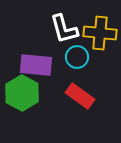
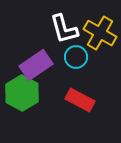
yellow cross: rotated 24 degrees clockwise
cyan circle: moved 1 px left
purple rectangle: rotated 40 degrees counterclockwise
red rectangle: moved 4 px down; rotated 8 degrees counterclockwise
